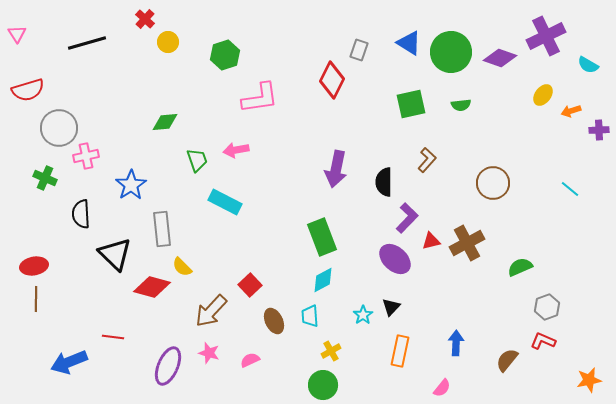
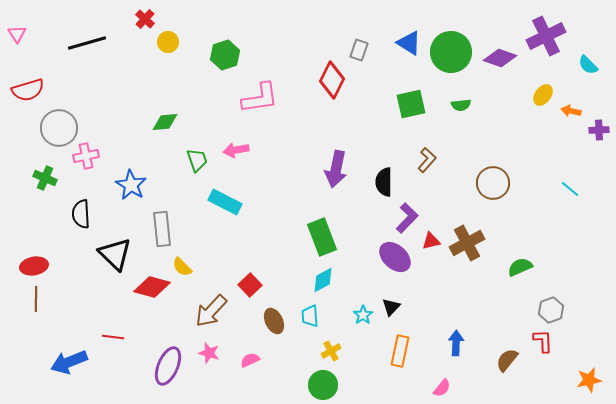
cyan semicircle at (588, 65): rotated 15 degrees clockwise
orange arrow at (571, 111): rotated 30 degrees clockwise
blue star at (131, 185): rotated 8 degrees counterclockwise
purple ellipse at (395, 259): moved 2 px up
gray hexagon at (547, 307): moved 4 px right, 3 px down
red L-shape at (543, 341): rotated 65 degrees clockwise
